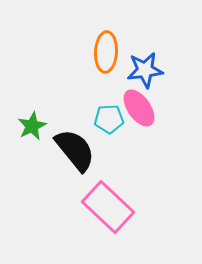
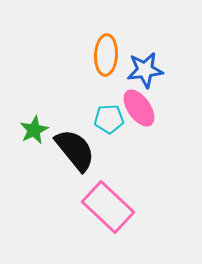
orange ellipse: moved 3 px down
green star: moved 2 px right, 4 px down
